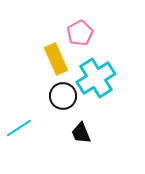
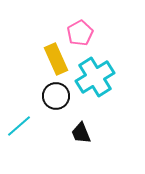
cyan cross: moved 1 px left, 1 px up
black circle: moved 7 px left
cyan line: moved 2 px up; rotated 8 degrees counterclockwise
